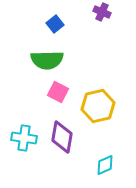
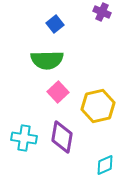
pink square: rotated 20 degrees clockwise
